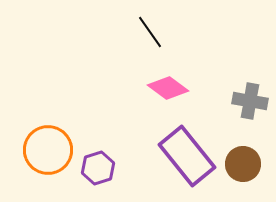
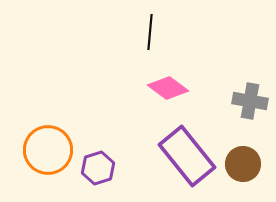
black line: rotated 40 degrees clockwise
